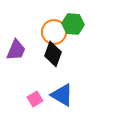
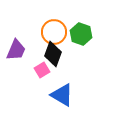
green hexagon: moved 8 px right, 10 px down; rotated 15 degrees clockwise
pink square: moved 7 px right, 29 px up
